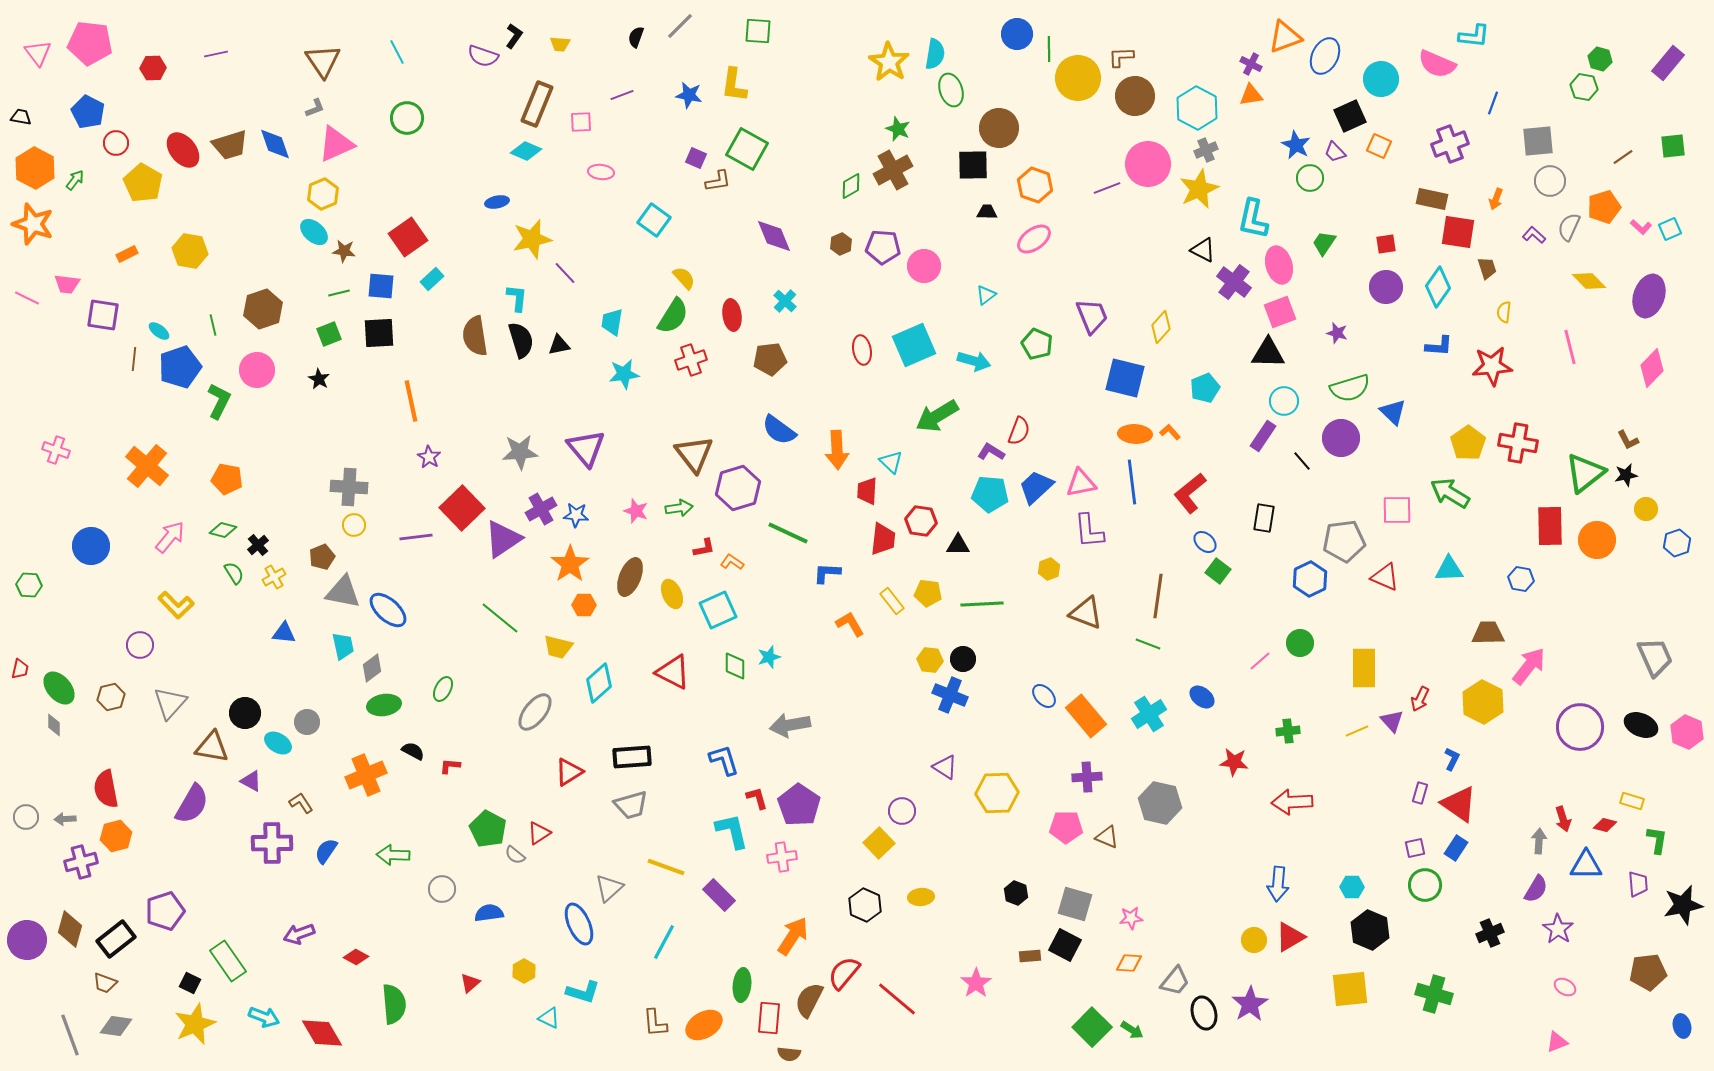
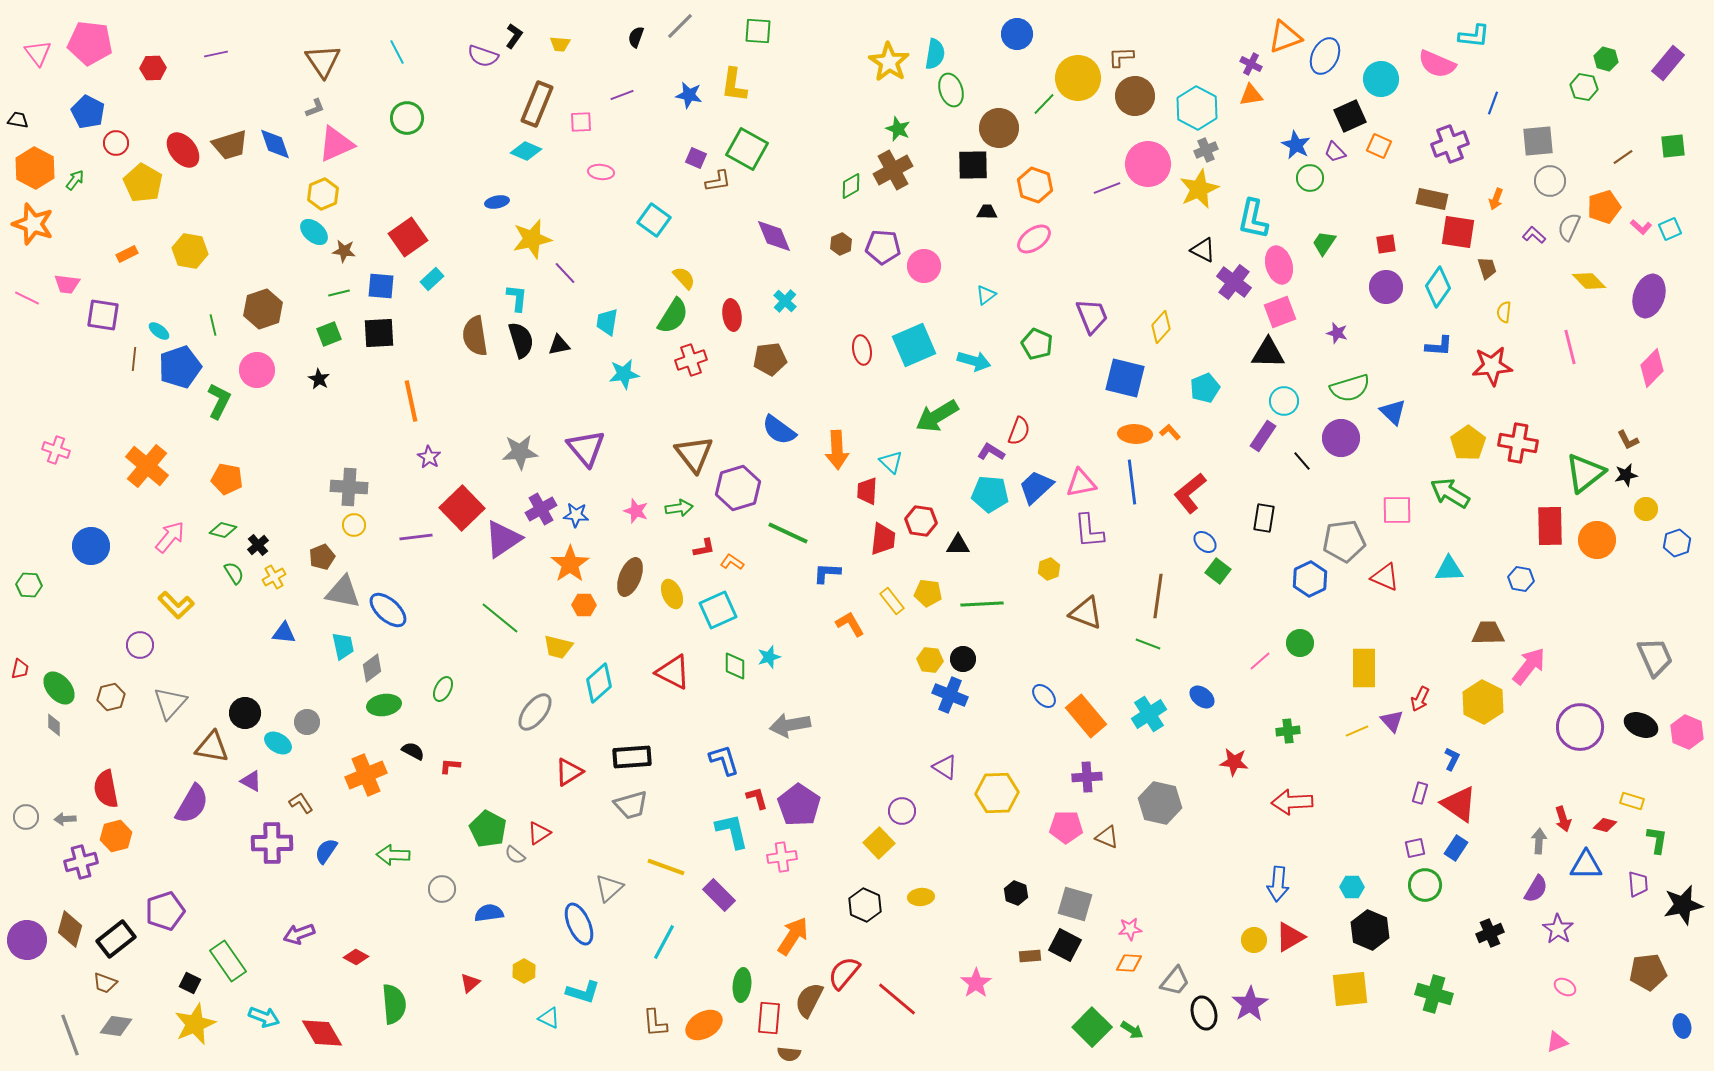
green line at (1049, 49): moved 5 px left, 55 px down; rotated 45 degrees clockwise
green hexagon at (1600, 59): moved 6 px right
black trapezoid at (21, 117): moved 3 px left, 3 px down
cyan trapezoid at (612, 322): moved 5 px left
pink star at (1131, 918): moved 1 px left, 11 px down
